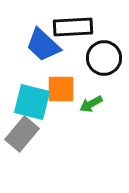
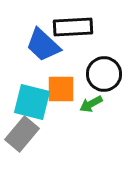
black circle: moved 16 px down
